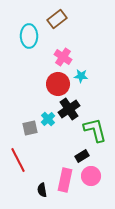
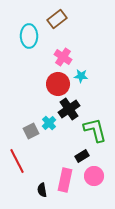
cyan cross: moved 1 px right, 4 px down
gray square: moved 1 px right, 3 px down; rotated 14 degrees counterclockwise
red line: moved 1 px left, 1 px down
pink circle: moved 3 px right
